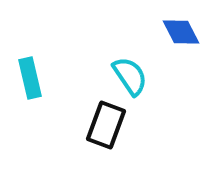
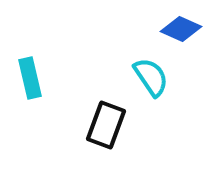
blue diamond: moved 3 px up; rotated 39 degrees counterclockwise
cyan semicircle: moved 21 px right, 1 px down
